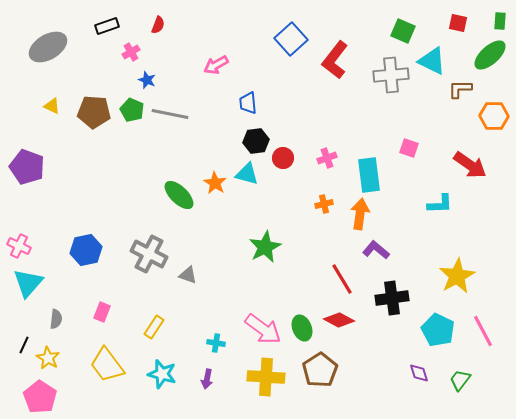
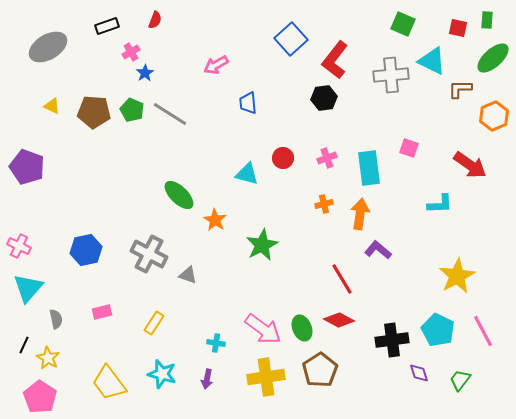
green rectangle at (500, 21): moved 13 px left, 1 px up
red square at (458, 23): moved 5 px down
red semicircle at (158, 25): moved 3 px left, 5 px up
green square at (403, 31): moved 7 px up
green ellipse at (490, 55): moved 3 px right, 3 px down
blue star at (147, 80): moved 2 px left, 7 px up; rotated 18 degrees clockwise
gray line at (170, 114): rotated 21 degrees clockwise
orange hexagon at (494, 116): rotated 24 degrees counterclockwise
black hexagon at (256, 141): moved 68 px right, 43 px up
cyan rectangle at (369, 175): moved 7 px up
orange star at (215, 183): moved 37 px down
green star at (265, 247): moved 3 px left, 2 px up
purple L-shape at (376, 250): moved 2 px right
cyan triangle at (28, 283): moved 5 px down
black cross at (392, 298): moved 42 px down
pink rectangle at (102, 312): rotated 54 degrees clockwise
gray semicircle at (56, 319): rotated 18 degrees counterclockwise
yellow rectangle at (154, 327): moved 4 px up
yellow trapezoid at (107, 365): moved 2 px right, 18 px down
yellow cross at (266, 377): rotated 12 degrees counterclockwise
